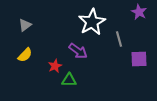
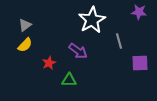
purple star: rotated 21 degrees counterclockwise
white star: moved 2 px up
gray line: moved 2 px down
yellow semicircle: moved 10 px up
purple square: moved 1 px right, 4 px down
red star: moved 6 px left, 3 px up
